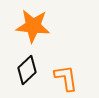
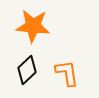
orange L-shape: moved 1 px right, 5 px up
